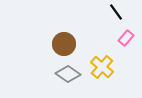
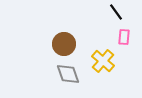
pink rectangle: moved 2 px left, 1 px up; rotated 35 degrees counterclockwise
yellow cross: moved 1 px right, 6 px up
gray diamond: rotated 35 degrees clockwise
